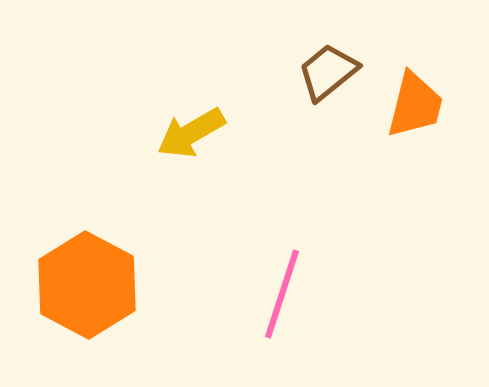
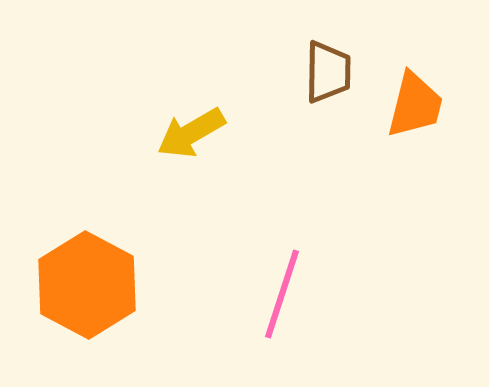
brown trapezoid: rotated 130 degrees clockwise
